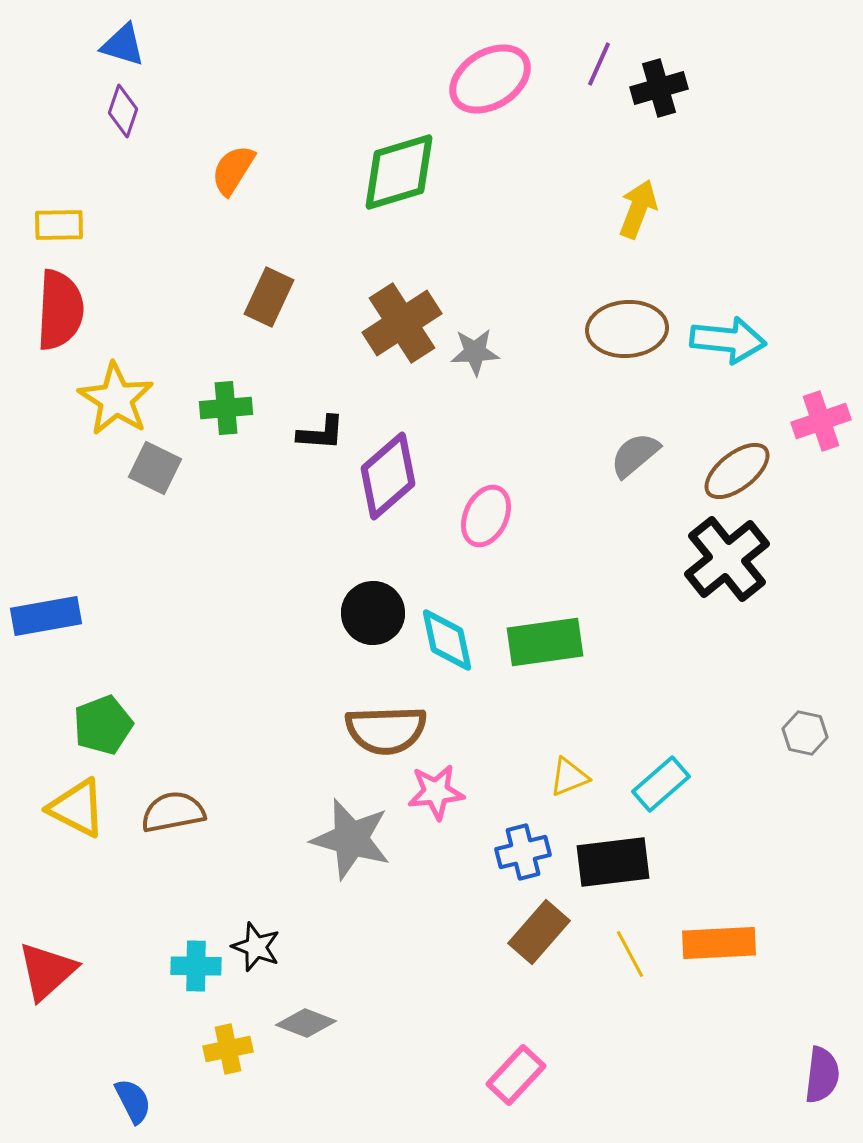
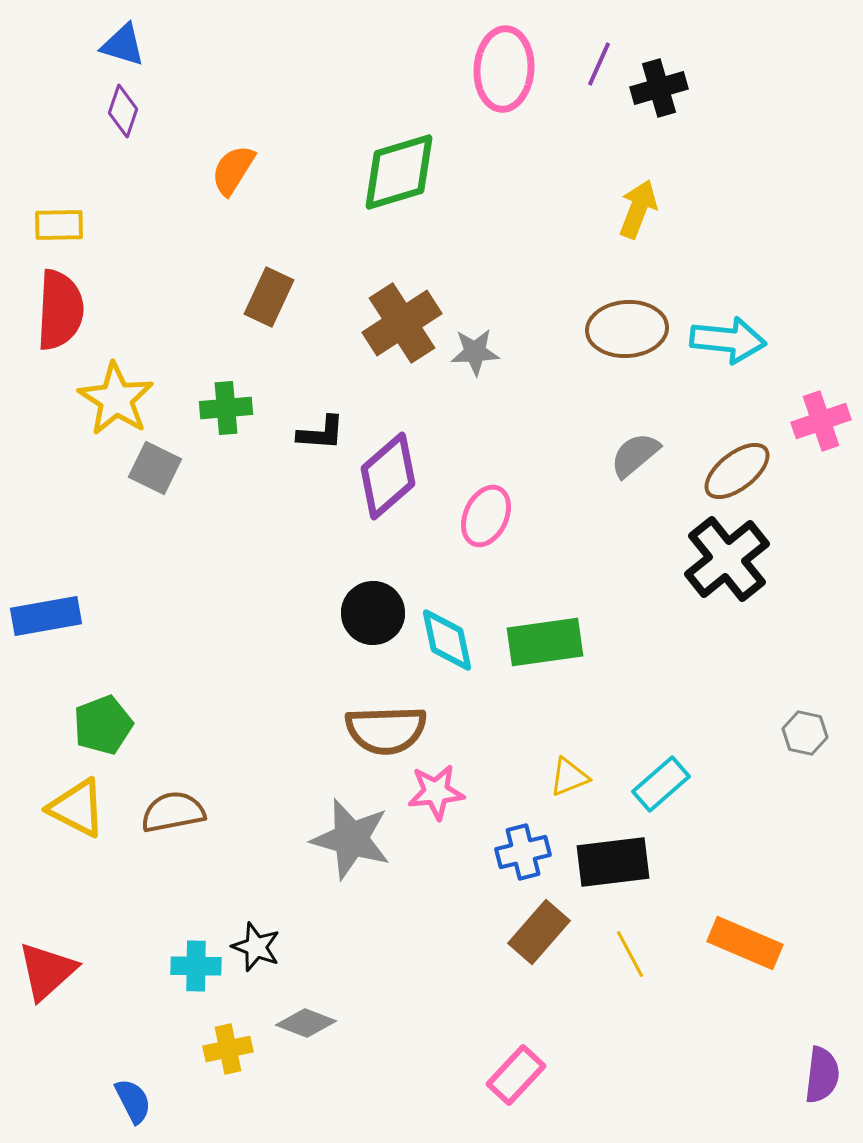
pink ellipse at (490, 79): moved 14 px right, 10 px up; rotated 54 degrees counterclockwise
orange rectangle at (719, 943): moved 26 px right; rotated 26 degrees clockwise
